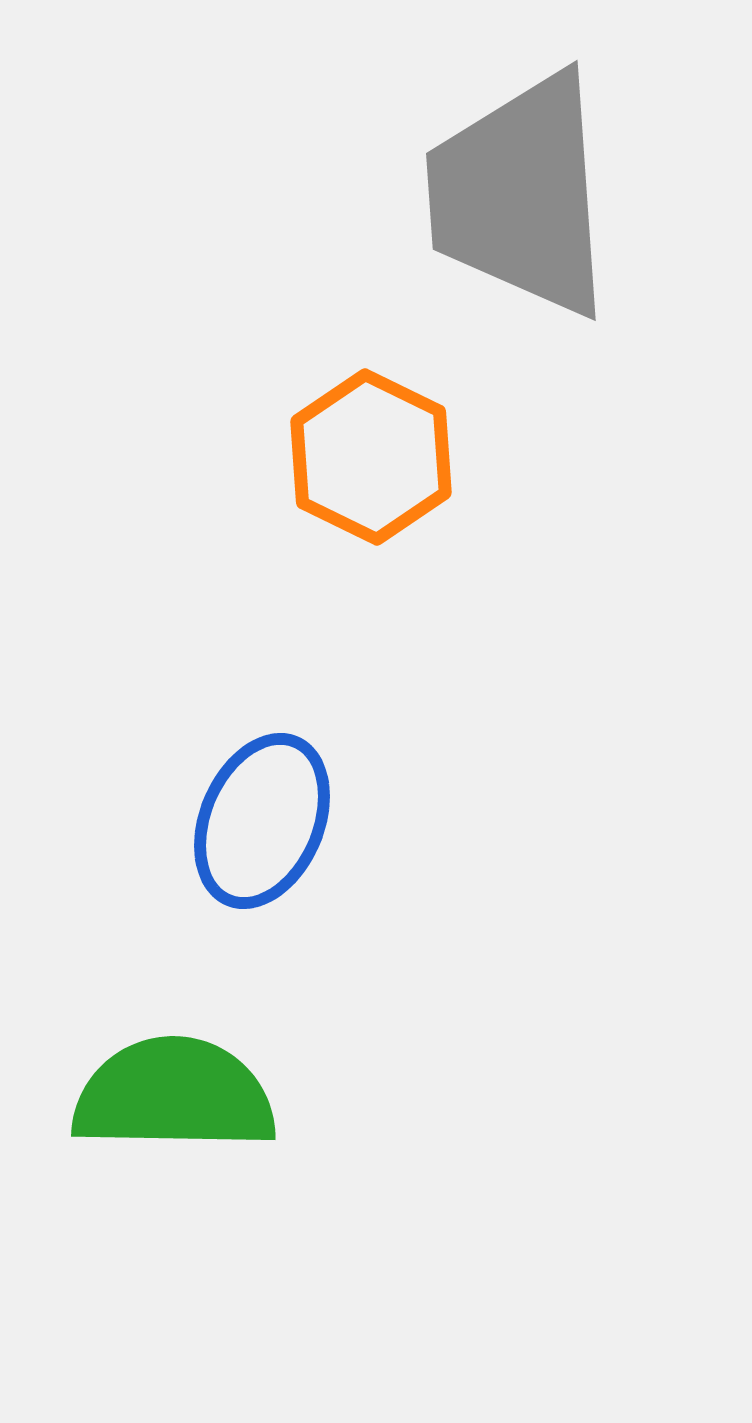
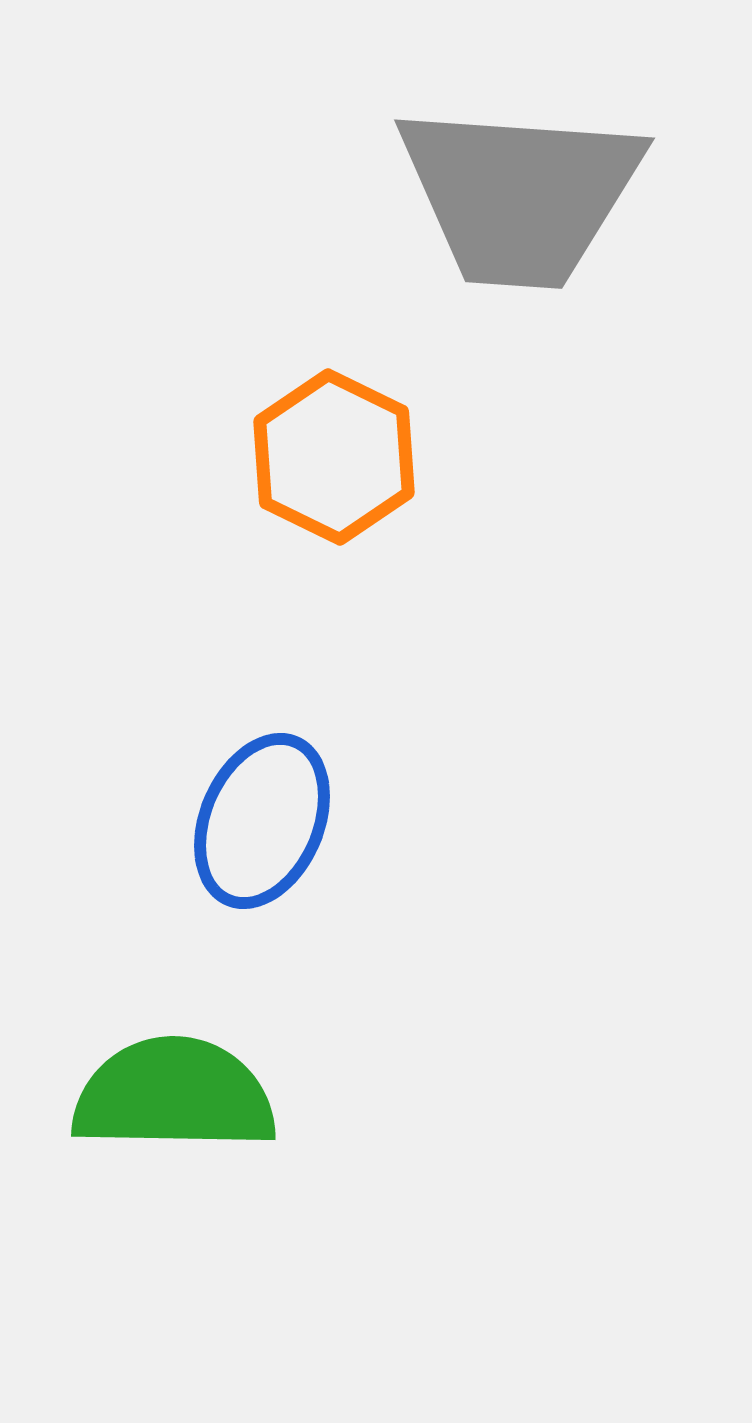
gray trapezoid: rotated 82 degrees counterclockwise
orange hexagon: moved 37 px left
